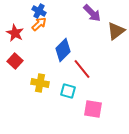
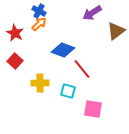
purple arrow: rotated 102 degrees clockwise
blue diamond: rotated 65 degrees clockwise
yellow cross: rotated 12 degrees counterclockwise
